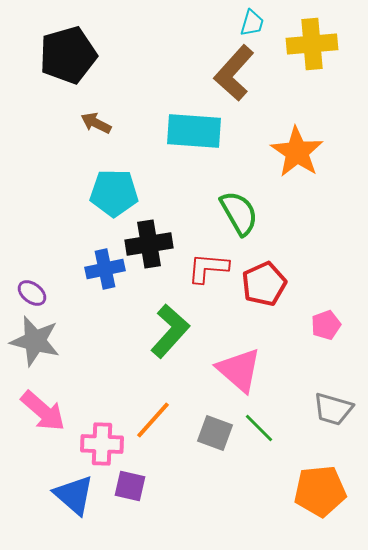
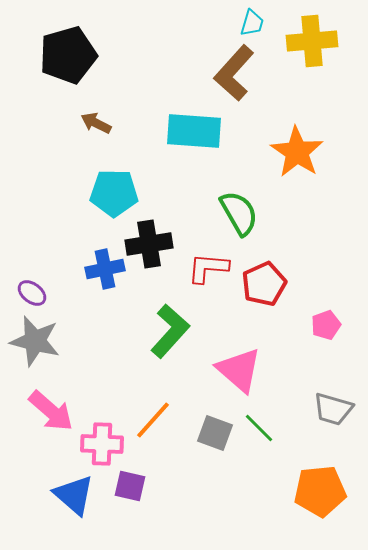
yellow cross: moved 3 px up
pink arrow: moved 8 px right
